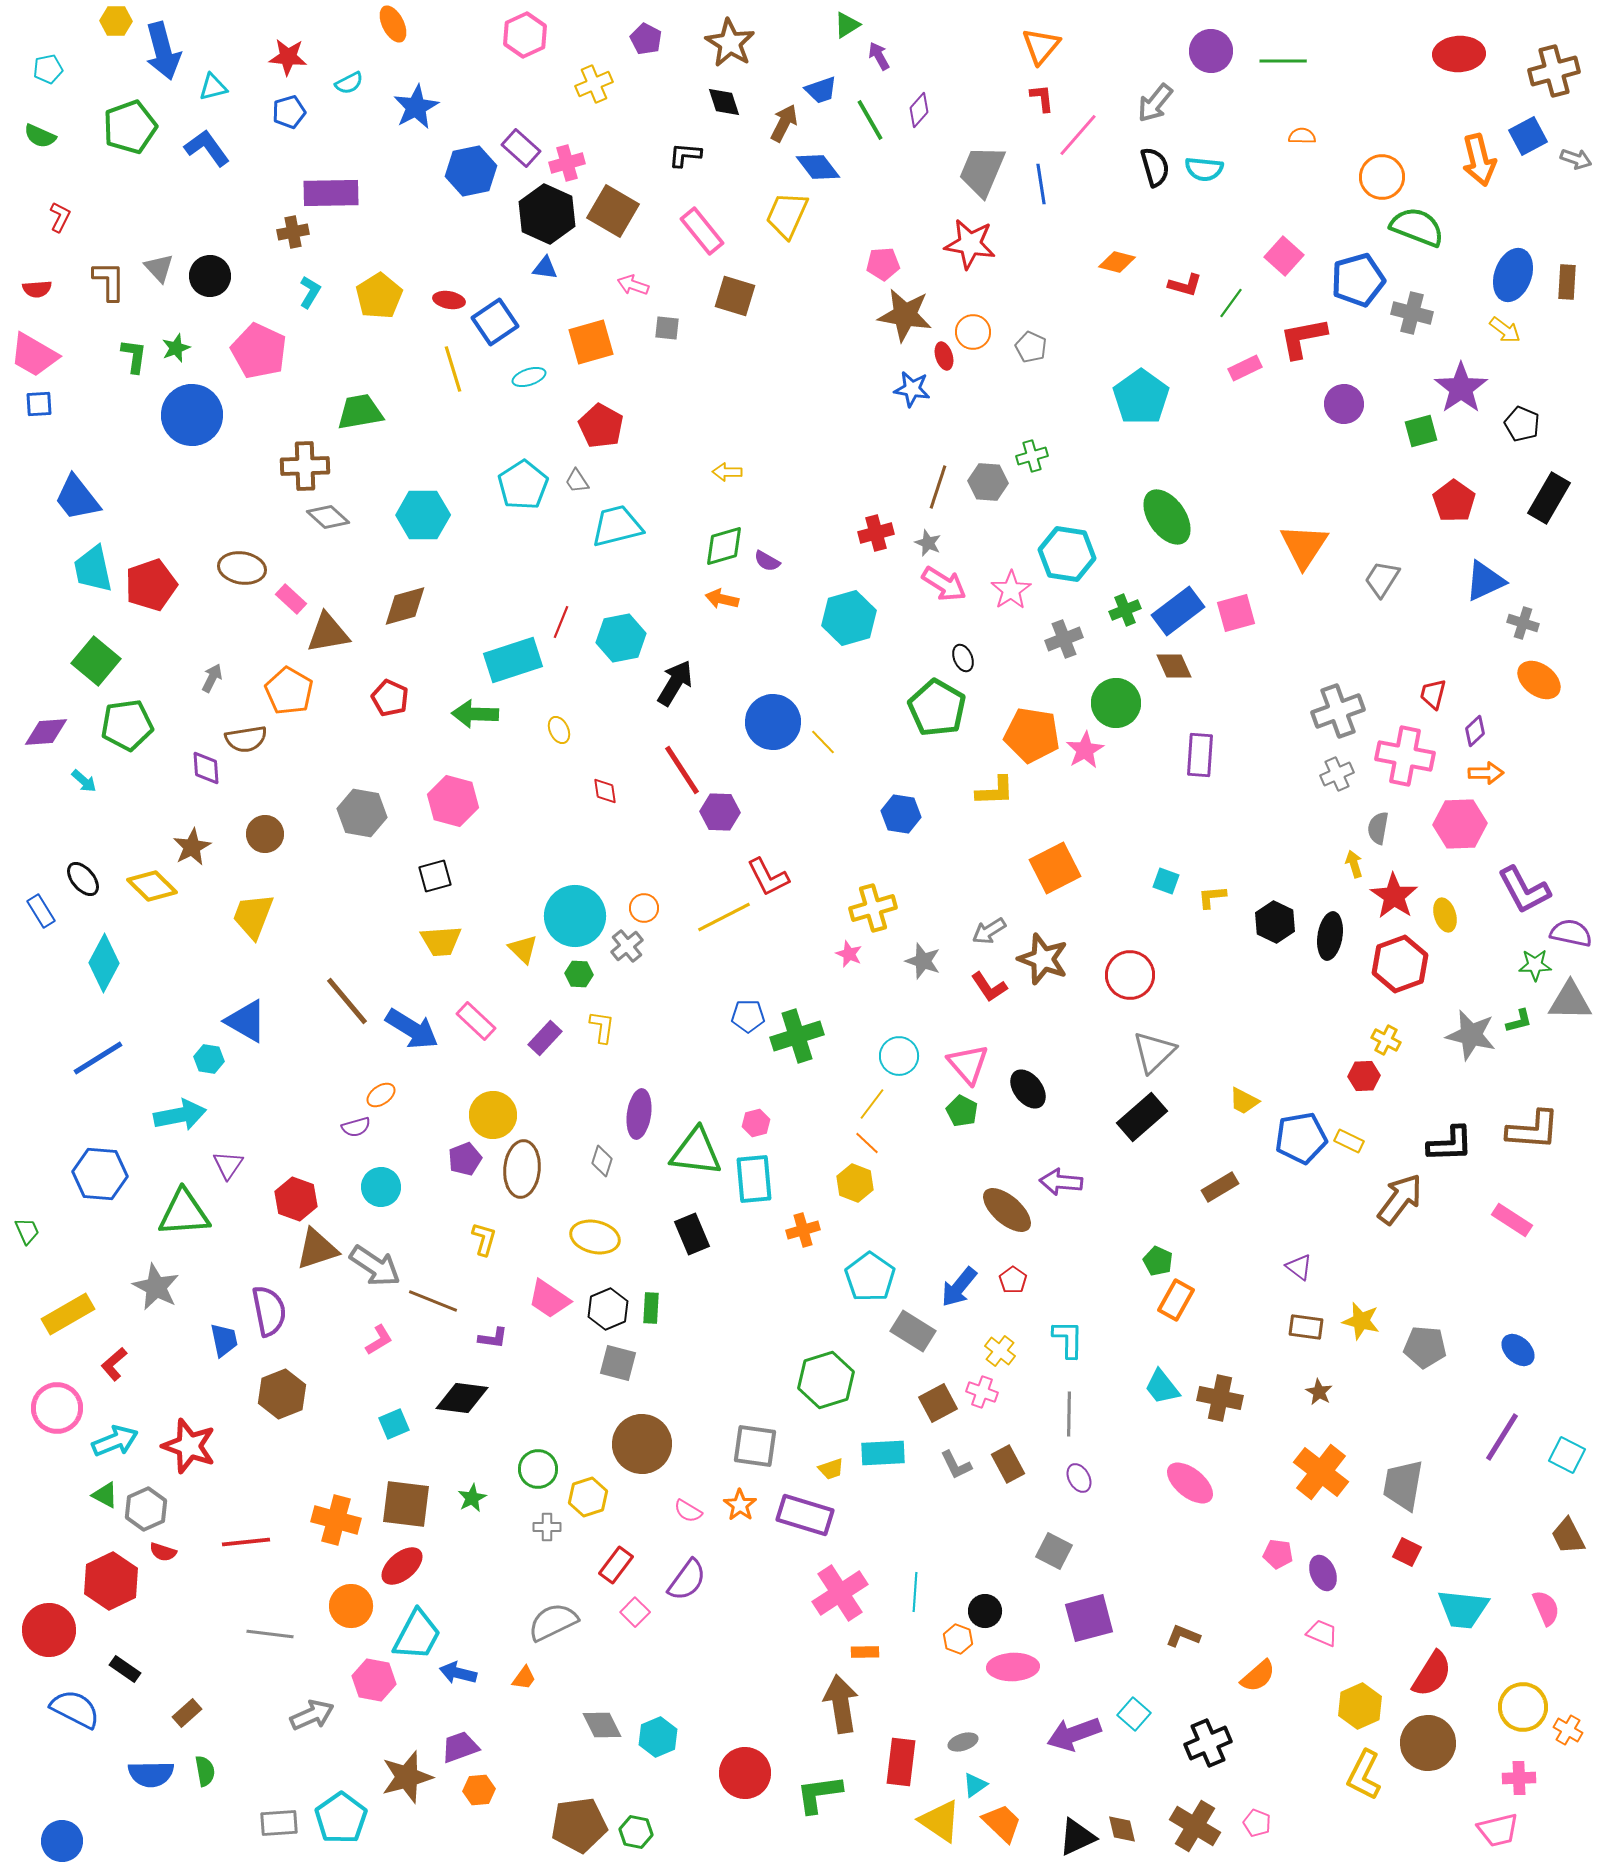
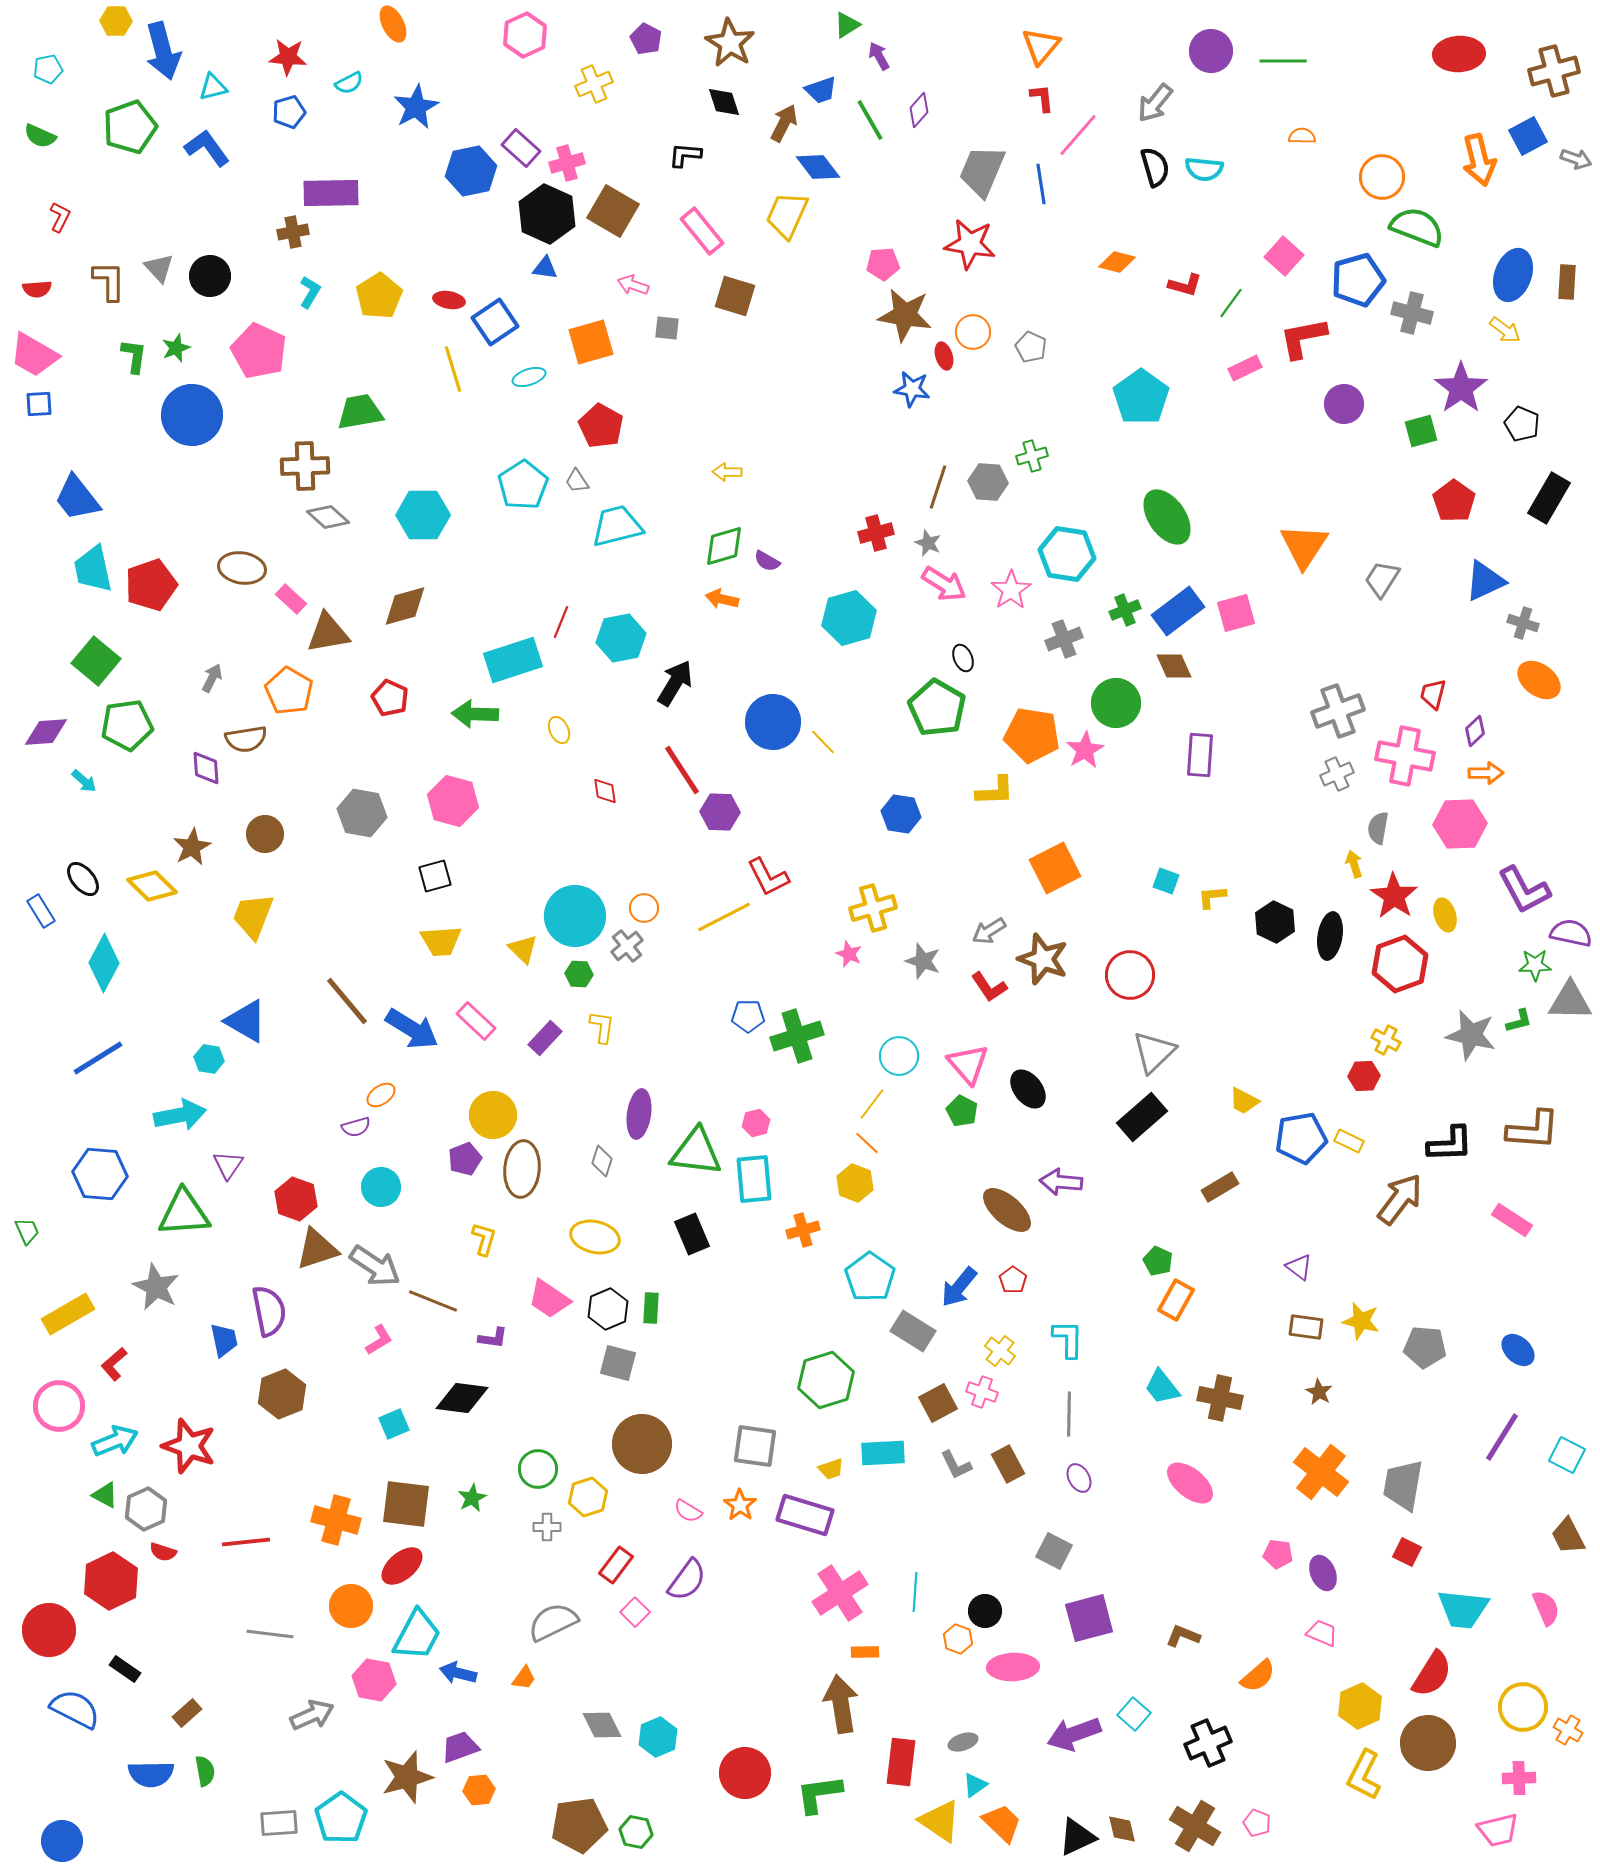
pink circle at (57, 1408): moved 2 px right, 2 px up
